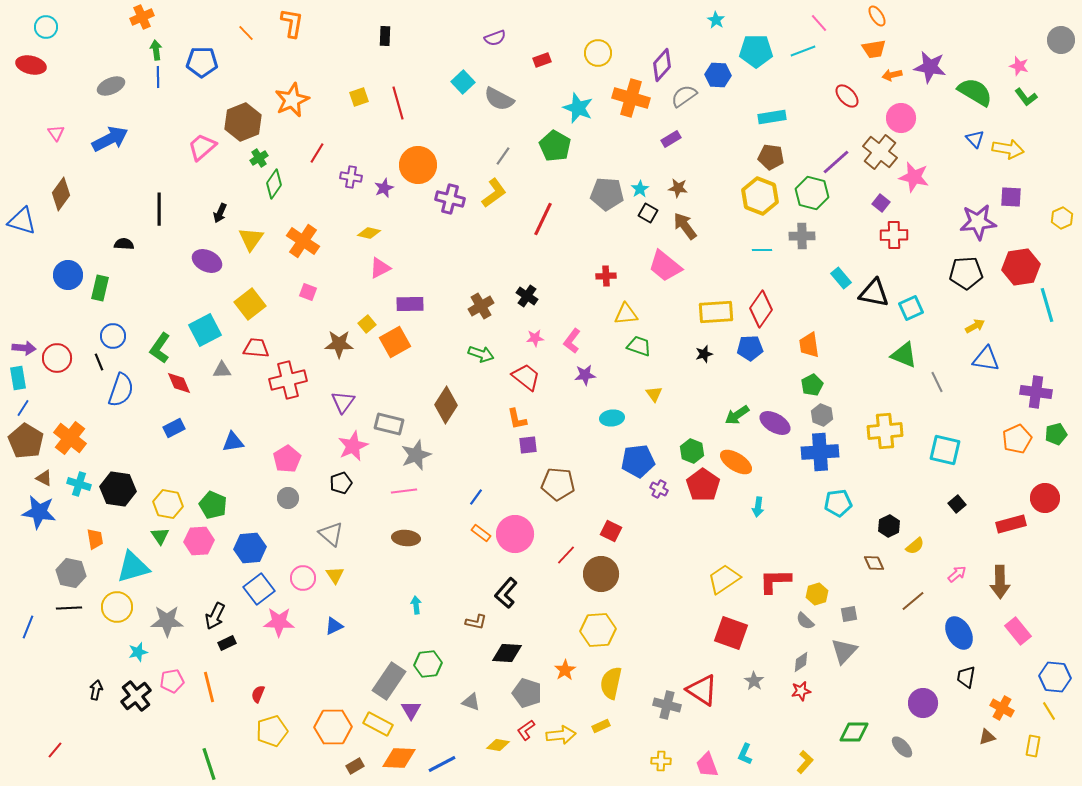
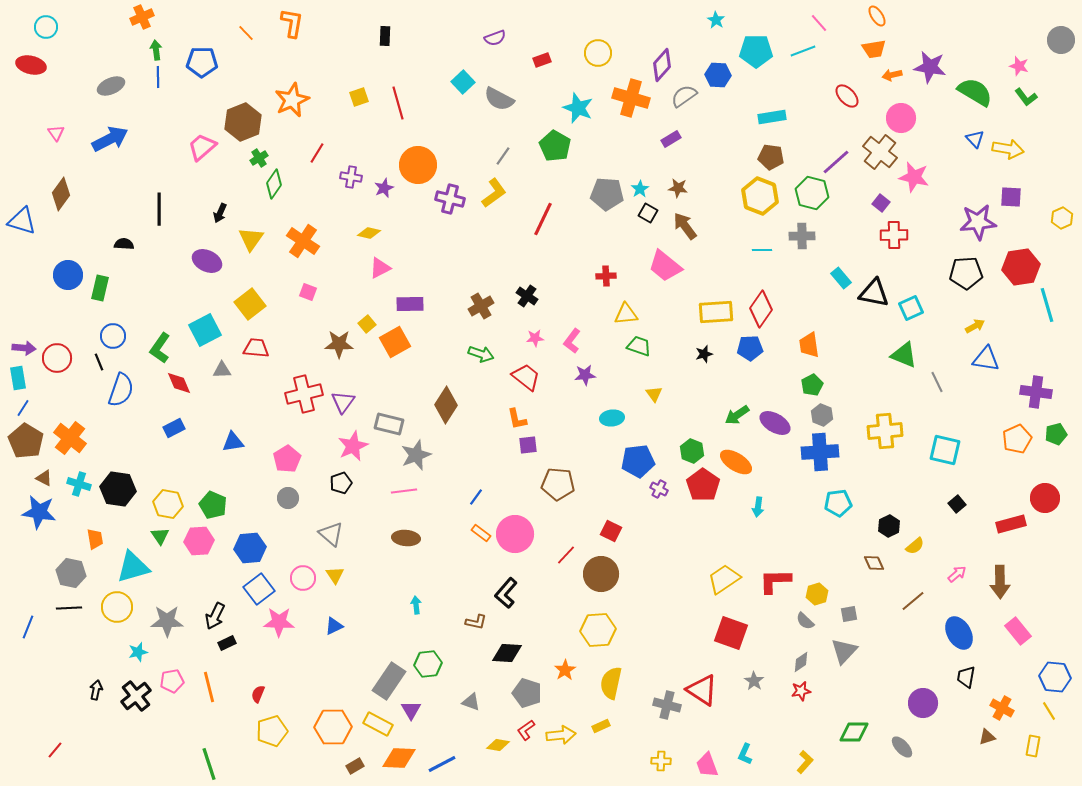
red cross at (288, 380): moved 16 px right, 14 px down
